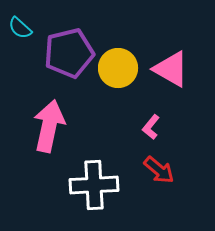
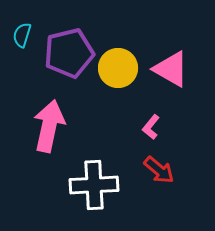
cyan semicircle: moved 2 px right, 7 px down; rotated 65 degrees clockwise
